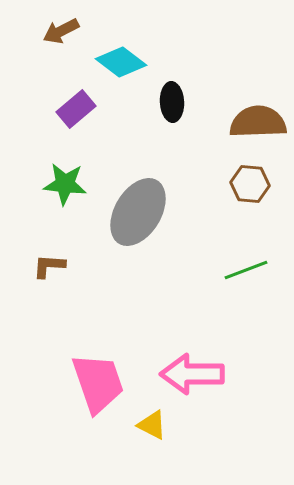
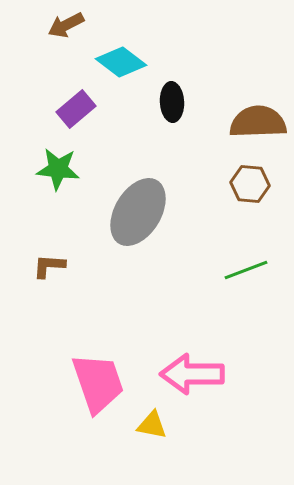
brown arrow: moved 5 px right, 6 px up
green star: moved 7 px left, 15 px up
yellow triangle: rotated 16 degrees counterclockwise
